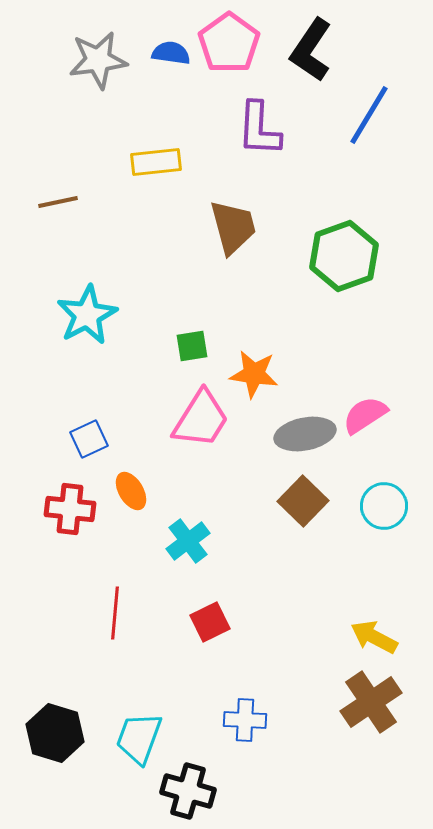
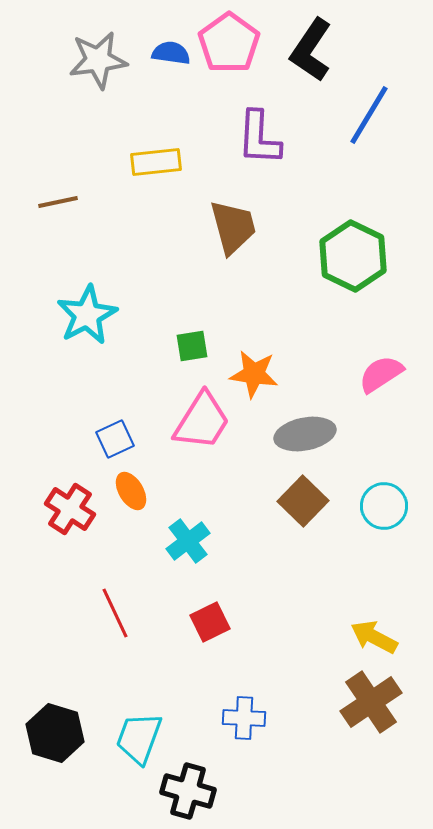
purple L-shape: moved 9 px down
green hexagon: moved 9 px right; rotated 14 degrees counterclockwise
pink semicircle: moved 16 px right, 41 px up
pink trapezoid: moved 1 px right, 2 px down
blue square: moved 26 px right
red cross: rotated 27 degrees clockwise
red line: rotated 30 degrees counterclockwise
blue cross: moved 1 px left, 2 px up
